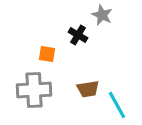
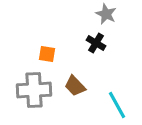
gray star: moved 4 px right, 1 px up
black cross: moved 18 px right, 8 px down
brown trapezoid: moved 13 px left, 3 px up; rotated 55 degrees clockwise
